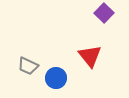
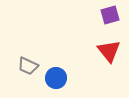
purple square: moved 6 px right, 2 px down; rotated 30 degrees clockwise
red triangle: moved 19 px right, 5 px up
